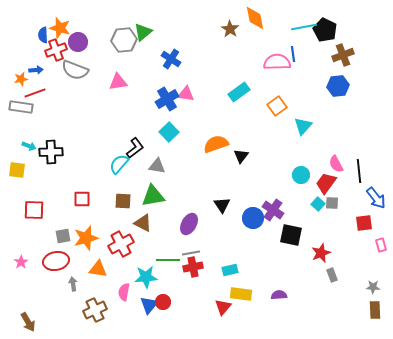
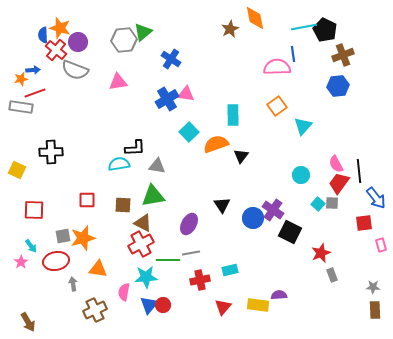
brown star at (230, 29): rotated 12 degrees clockwise
red cross at (56, 50): rotated 30 degrees counterclockwise
pink semicircle at (277, 62): moved 5 px down
blue arrow at (36, 70): moved 3 px left
cyan rectangle at (239, 92): moved 6 px left, 23 px down; rotated 55 degrees counterclockwise
cyan square at (169, 132): moved 20 px right
cyan arrow at (29, 146): moved 2 px right, 100 px down; rotated 32 degrees clockwise
black L-shape at (135, 148): rotated 35 degrees clockwise
cyan semicircle at (119, 164): rotated 40 degrees clockwise
yellow square at (17, 170): rotated 18 degrees clockwise
red trapezoid at (326, 183): moved 13 px right
red square at (82, 199): moved 5 px right, 1 px down
brown square at (123, 201): moved 4 px down
black square at (291, 235): moved 1 px left, 3 px up; rotated 15 degrees clockwise
orange star at (86, 238): moved 3 px left
red cross at (121, 244): moved 20 px right
red cross at (193, 267): moved 7 px right, 13 px down
yellow rectangle at (241, 294): moved 17 px right, 11 px down
red circle at (163, 302): moved 3 px down
